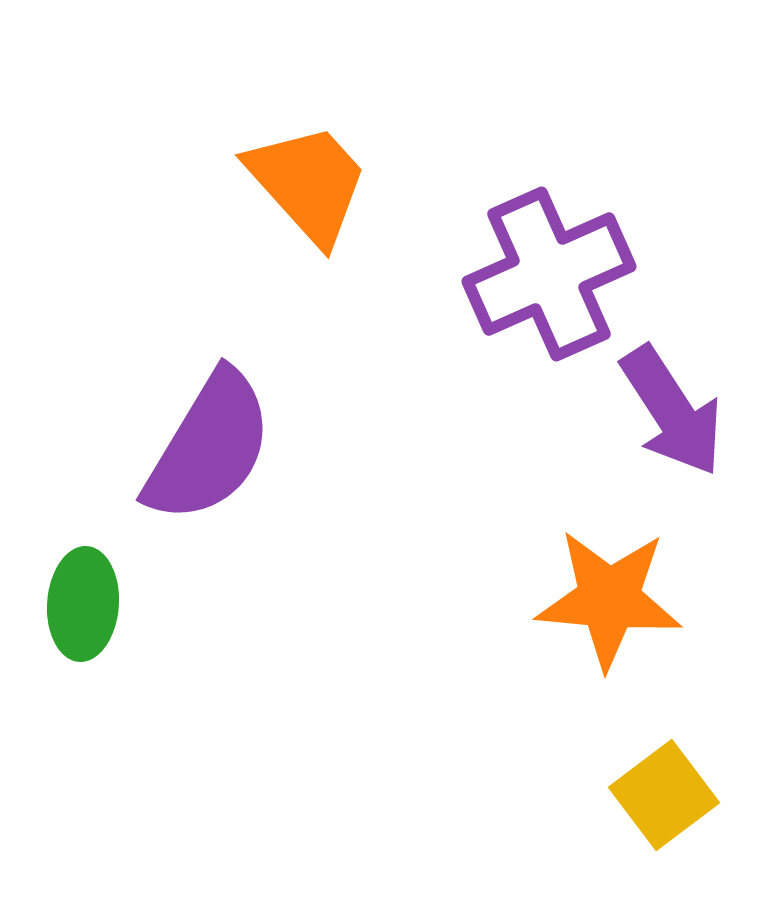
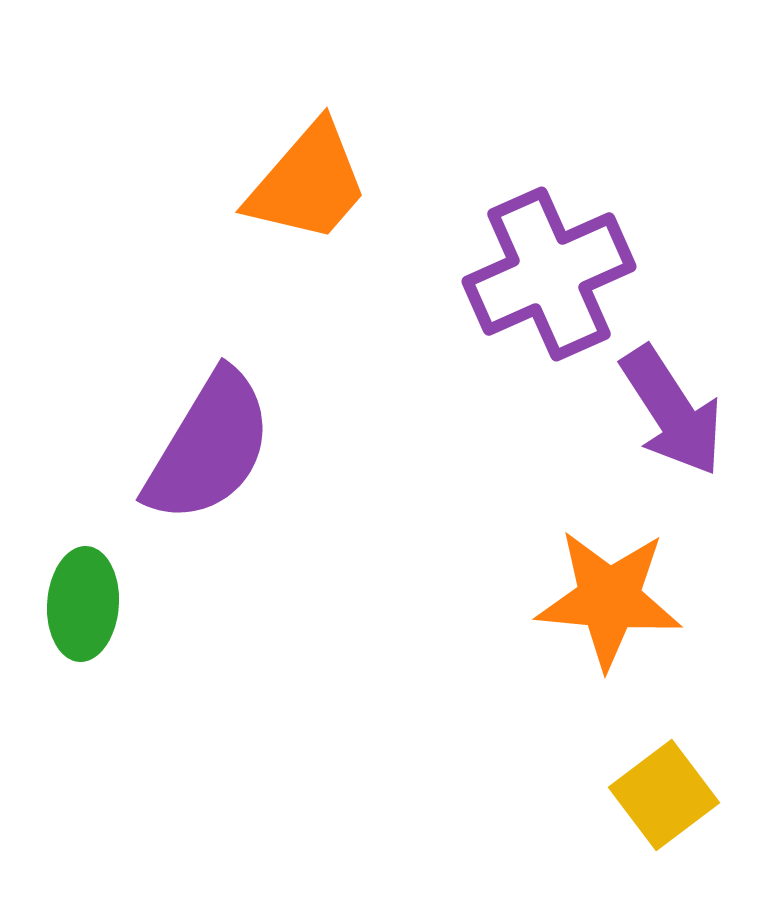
orange trapezoid: rotated 83 degrees clockwise
